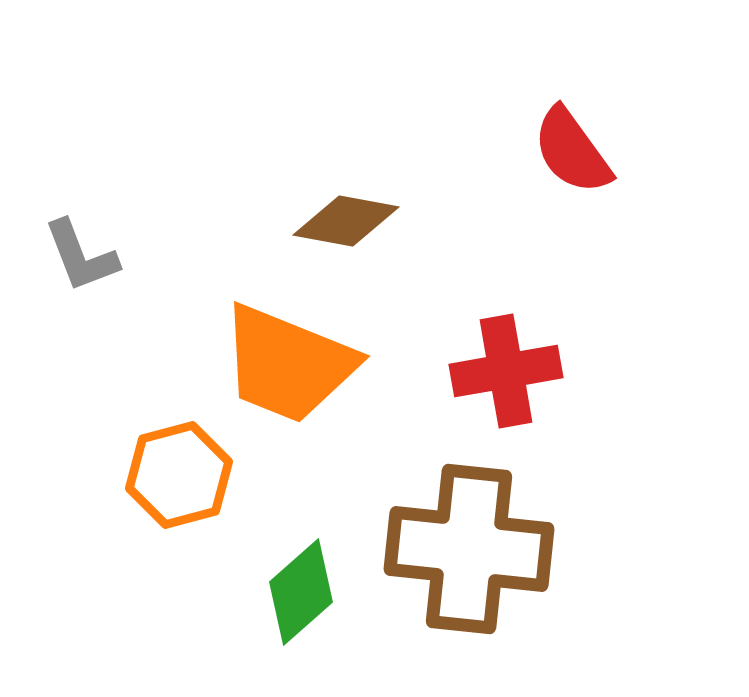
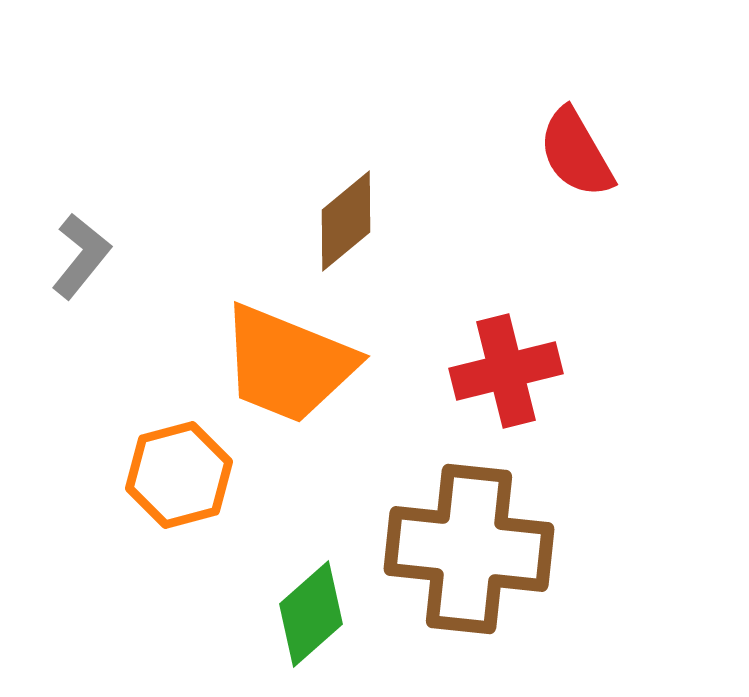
red semicircle: moved 4 px right, 2 px down; rotated 6 degrees clockwise
brown diamond: rotated 50 degrees counterclockwise
gray L-shape: rotated 120 degrees counterclockwise
red cross: rotated 4 degrees counterclockwise
green diamond: moved 10 px right, 22 px down
